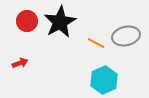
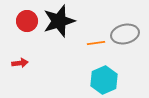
black star: moved 1 px left, 1 px up; rotated 12 degrees clockwise
gray ellipse: moved 1 px left, 2 px up
orange line: rotated 36 degrees counterclockwise
red arrow: rotated 14 degrees clockwise
